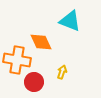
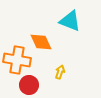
yellow arrow: moved 2 px left
red circle: moved 5 px left, 3 px down
